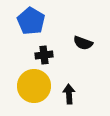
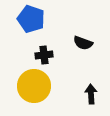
blue pentagon: moved 2 px up; rotated 12 degrees counterclockwise
black arrow: moved 22 px right
